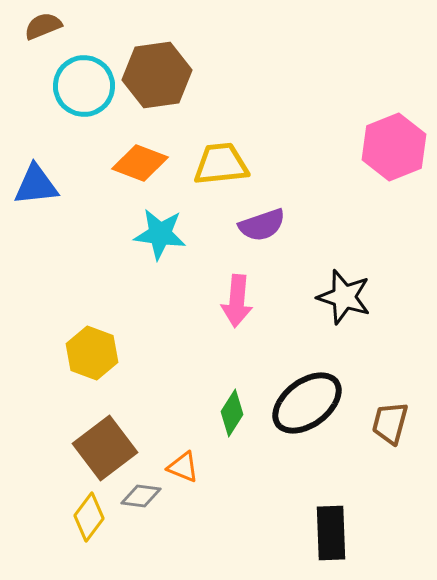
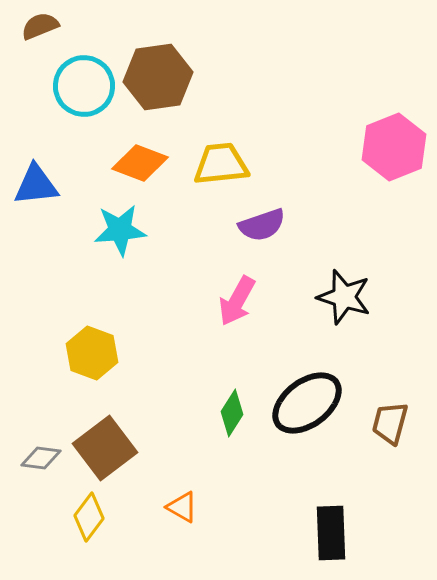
brown semicircle: moved 3 px left
brown hexagon: moved 1 px right, 2 px down
cyan star: moved 40 px left, 4 px up; rotated 12 degrees counterclockwise
pink arrow: rotated 24 degrees clockwise
orange triangle: moved 1 px left, 40 px down; rotated 8 degrees clockwise
gray diamond: moved 100 px left, 38 px up
